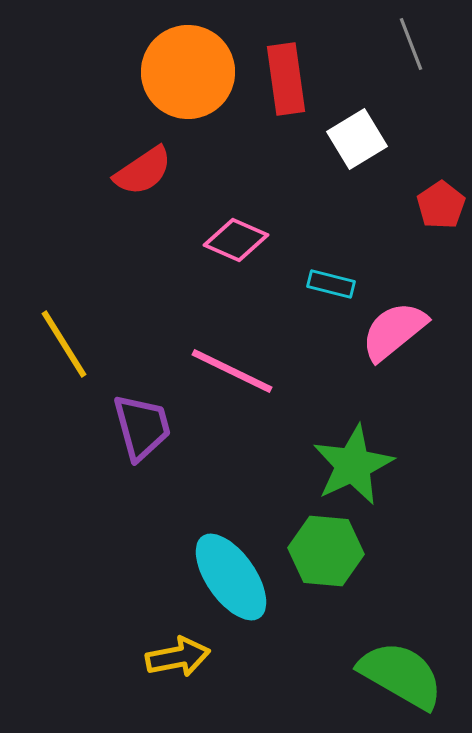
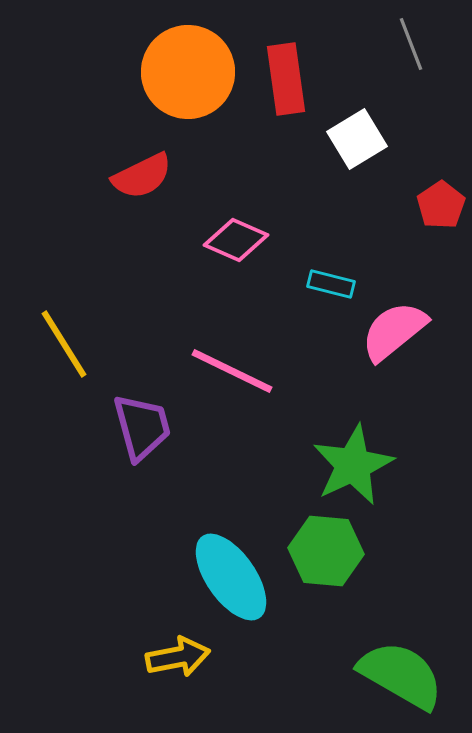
red semicircle: moved 1 px left, 5 px down; rotated 8 degrees clockwise
